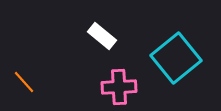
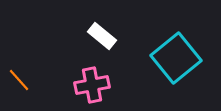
orange line: moved 5 px left, 2 px up
pink cross: moved 27 px left, 2 px up; rotated 8 degrees counterclockwise
